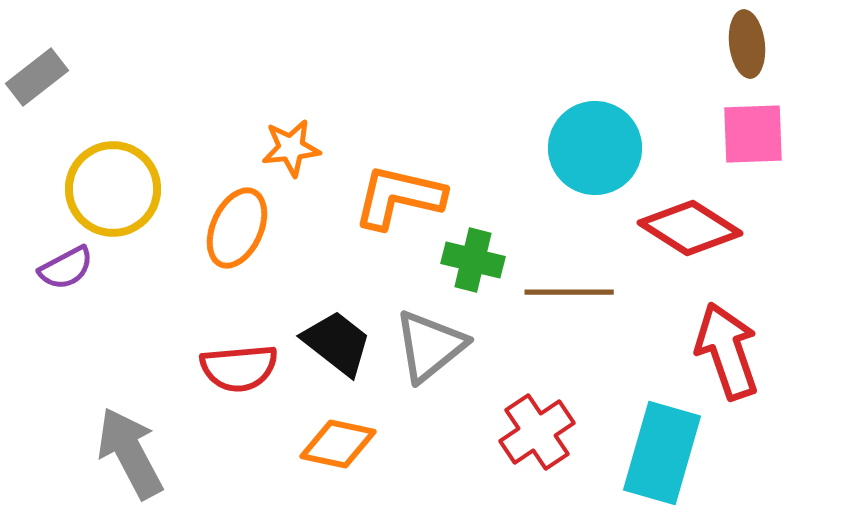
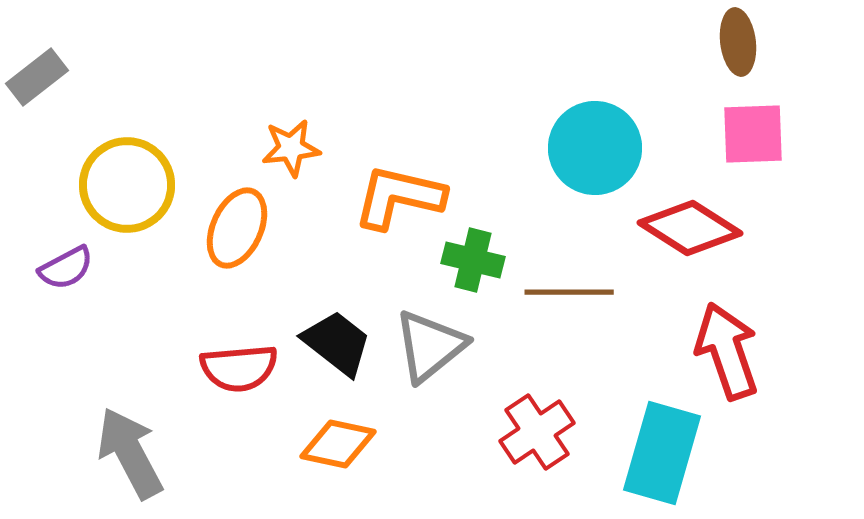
brown ellipse: moved 9 px left, 2 px up
yellow circle: moved 14 px right, 4 px up
